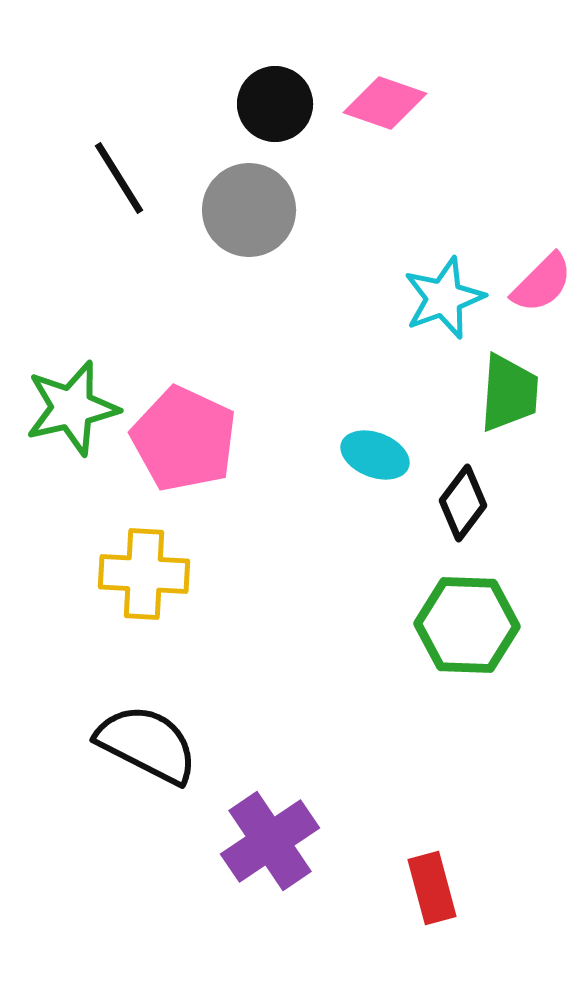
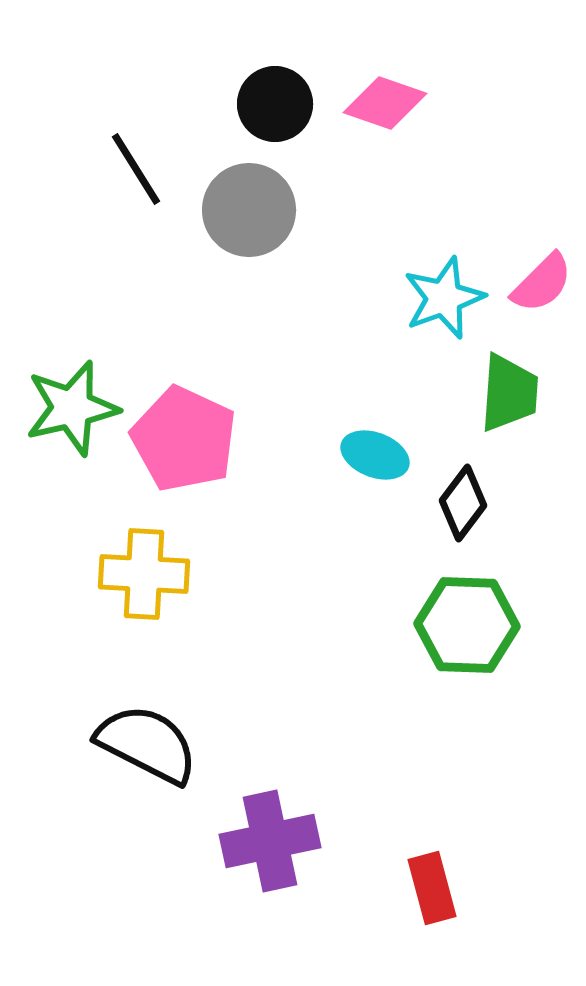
black line: moved 17 px right, 9 px up
purple cross: rotated 22 degrees clockwise
